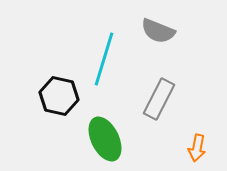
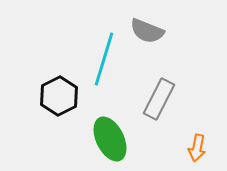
gray semicircle: moved 11 px left
black hexagon: rotated 21 degrees clockwise
green ellipse: moved 5 px right
